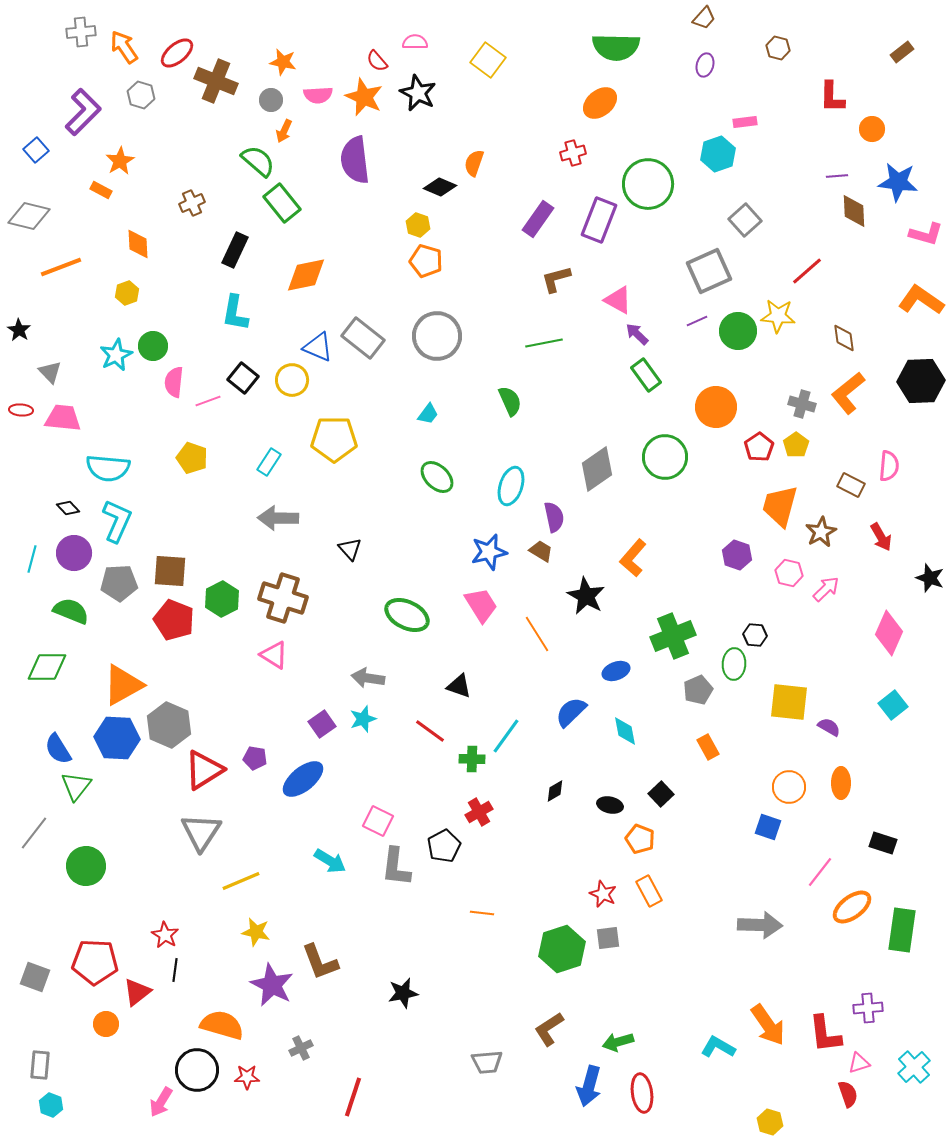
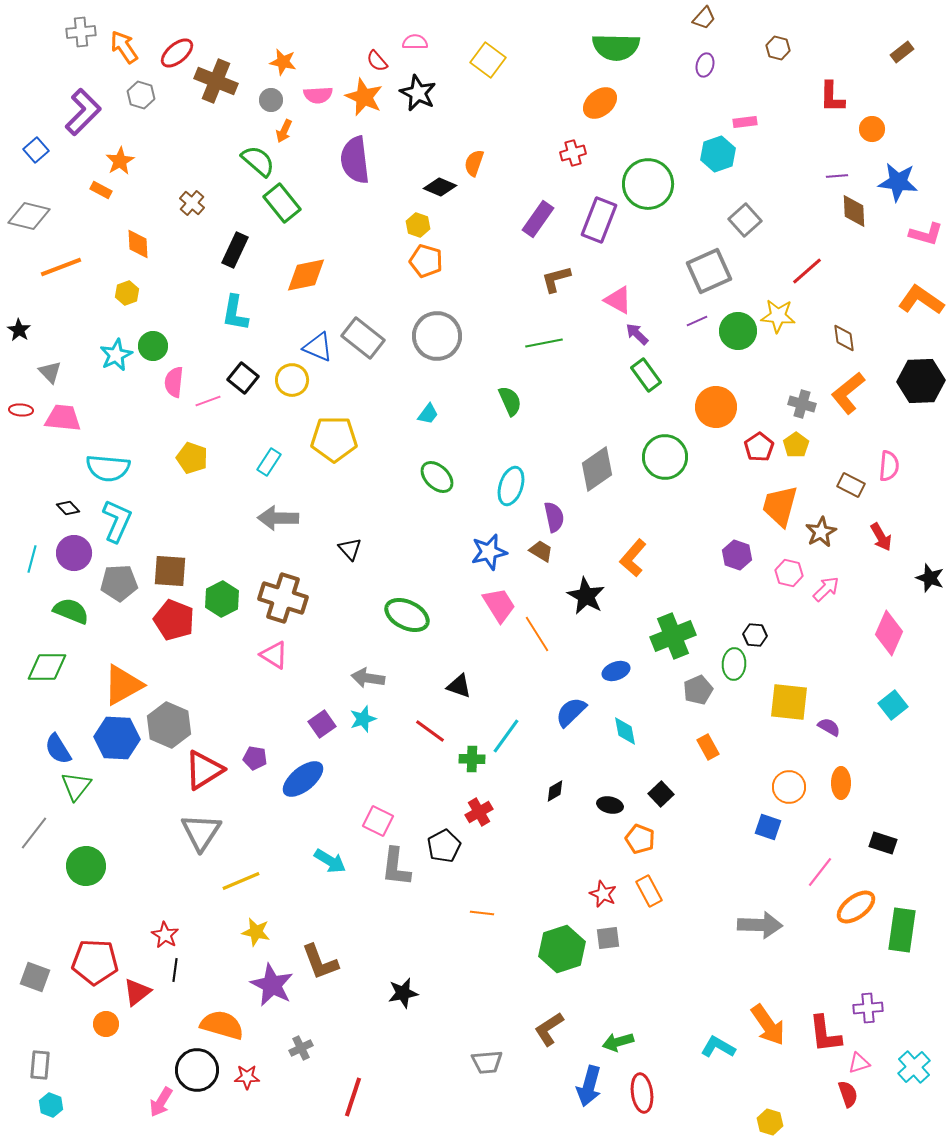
brown cross at (192, 203): rotated 25 degrees counterclockwise
pink trapezoid at (481, 605): moved 18 px right
orange ellipse at (852, 907): moved 4 px right
